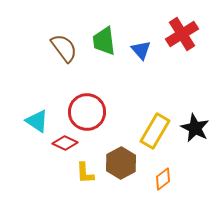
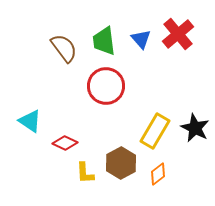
red cross: moved 4 px left; rotated 8 degrees counterclockwise
blue triangle: moved 11 px up
red circle: moved 19 px right, 26 px up
cyan triangle: moved 7 px left
orange diamond: moved 5 px left, 5 px up
